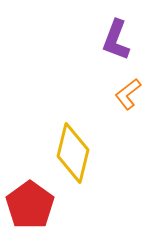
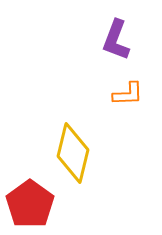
orange L-shape: rotated 144 degrees counterclockwise
red pentagon: moved 1 px up
